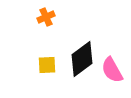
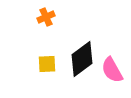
yellow square: moved 1 px up
